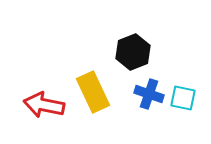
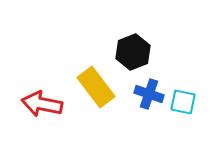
yellow rectangle: moved 3 px right, 5 px up; rotated 12 degrees counterclockwise
cyan square: moved 4 px down
red arrow: moved 2 px left, 1 px up
